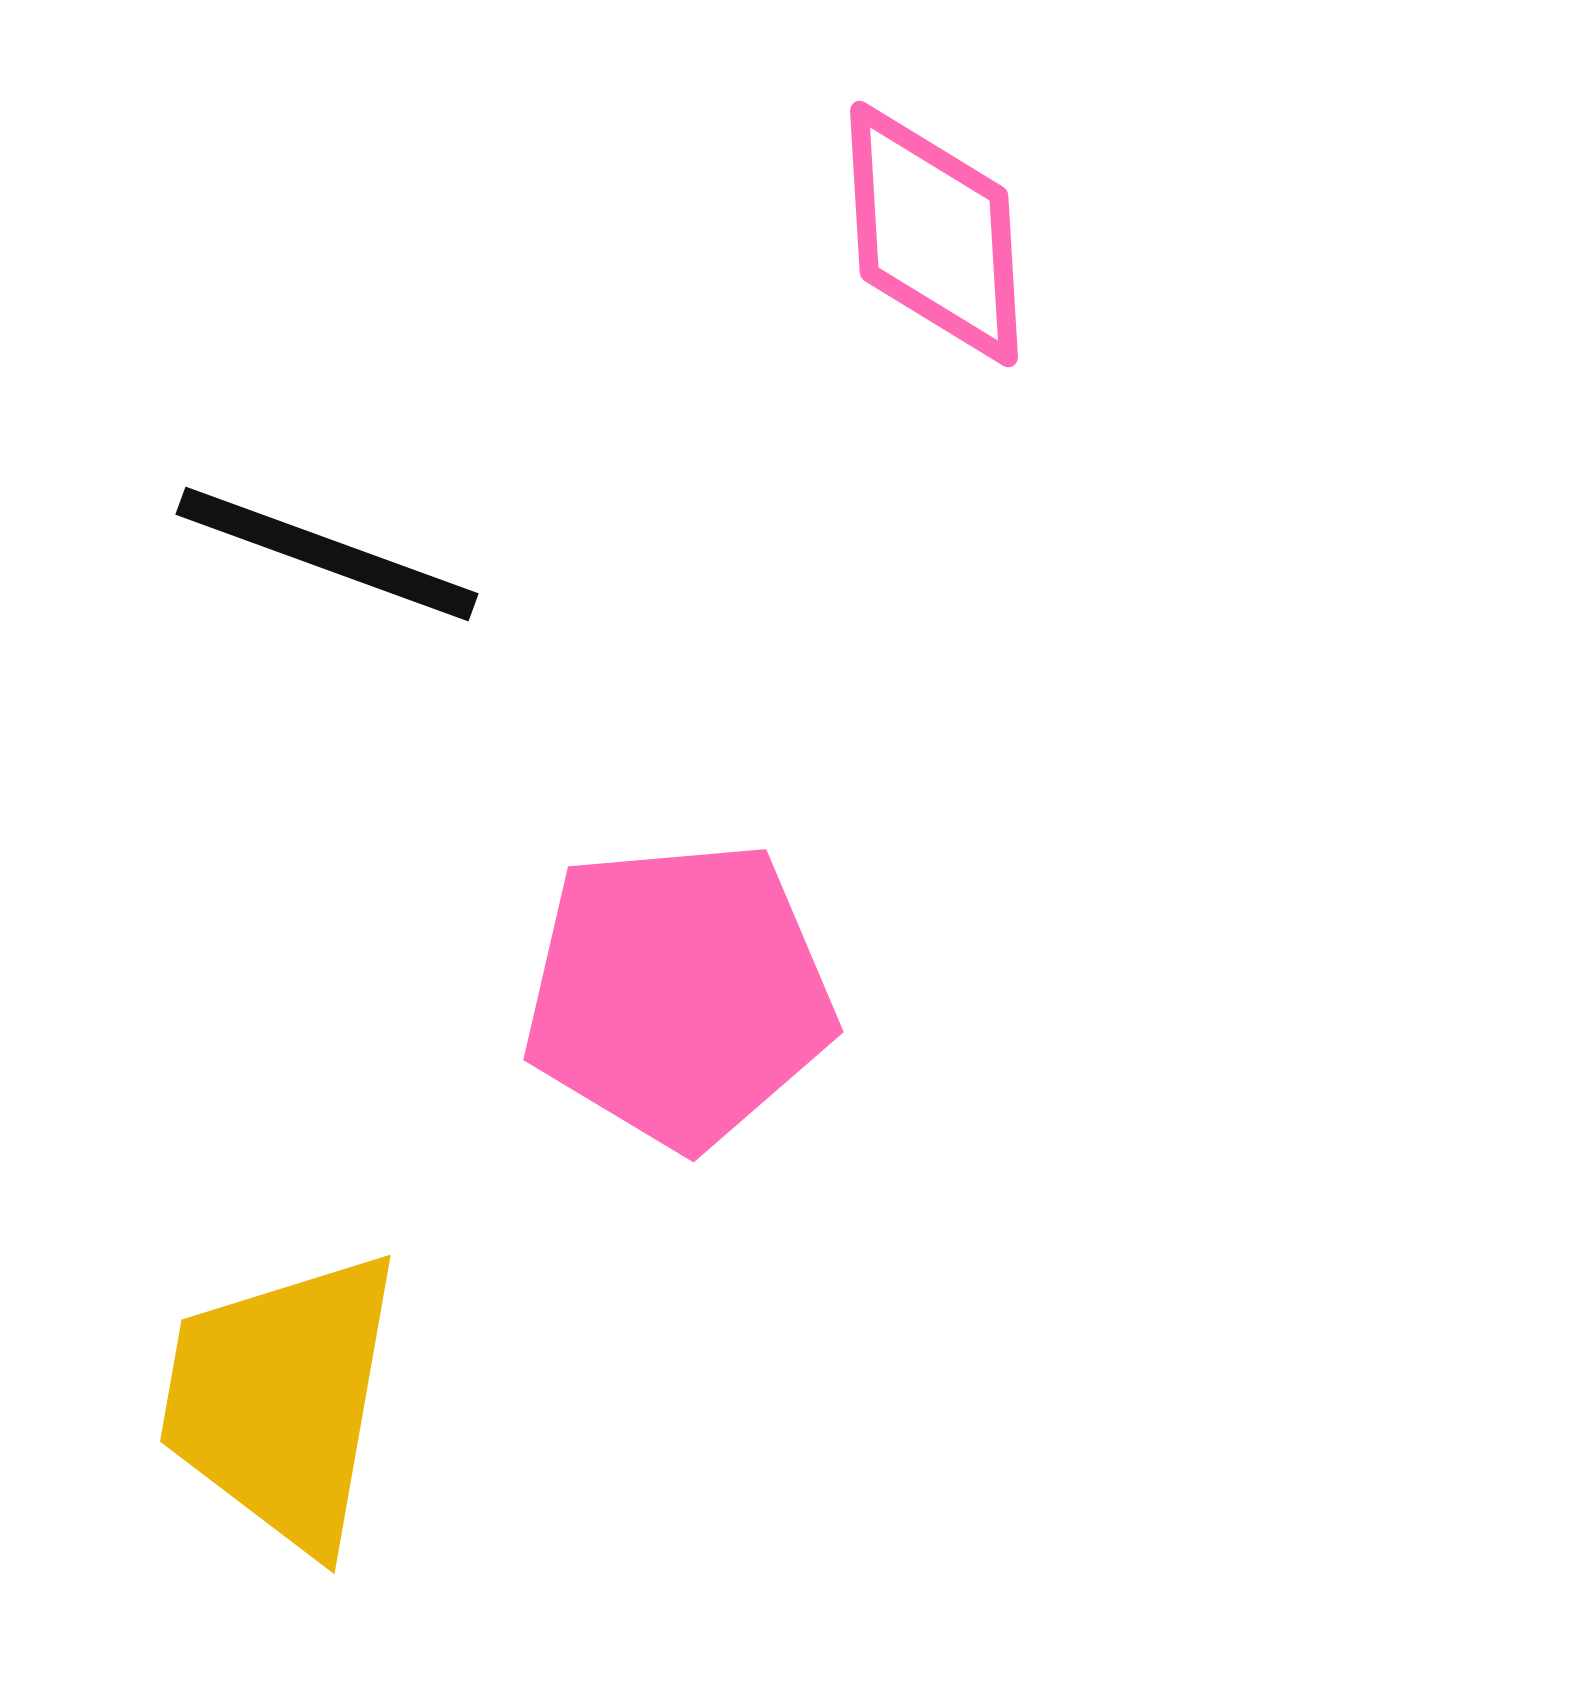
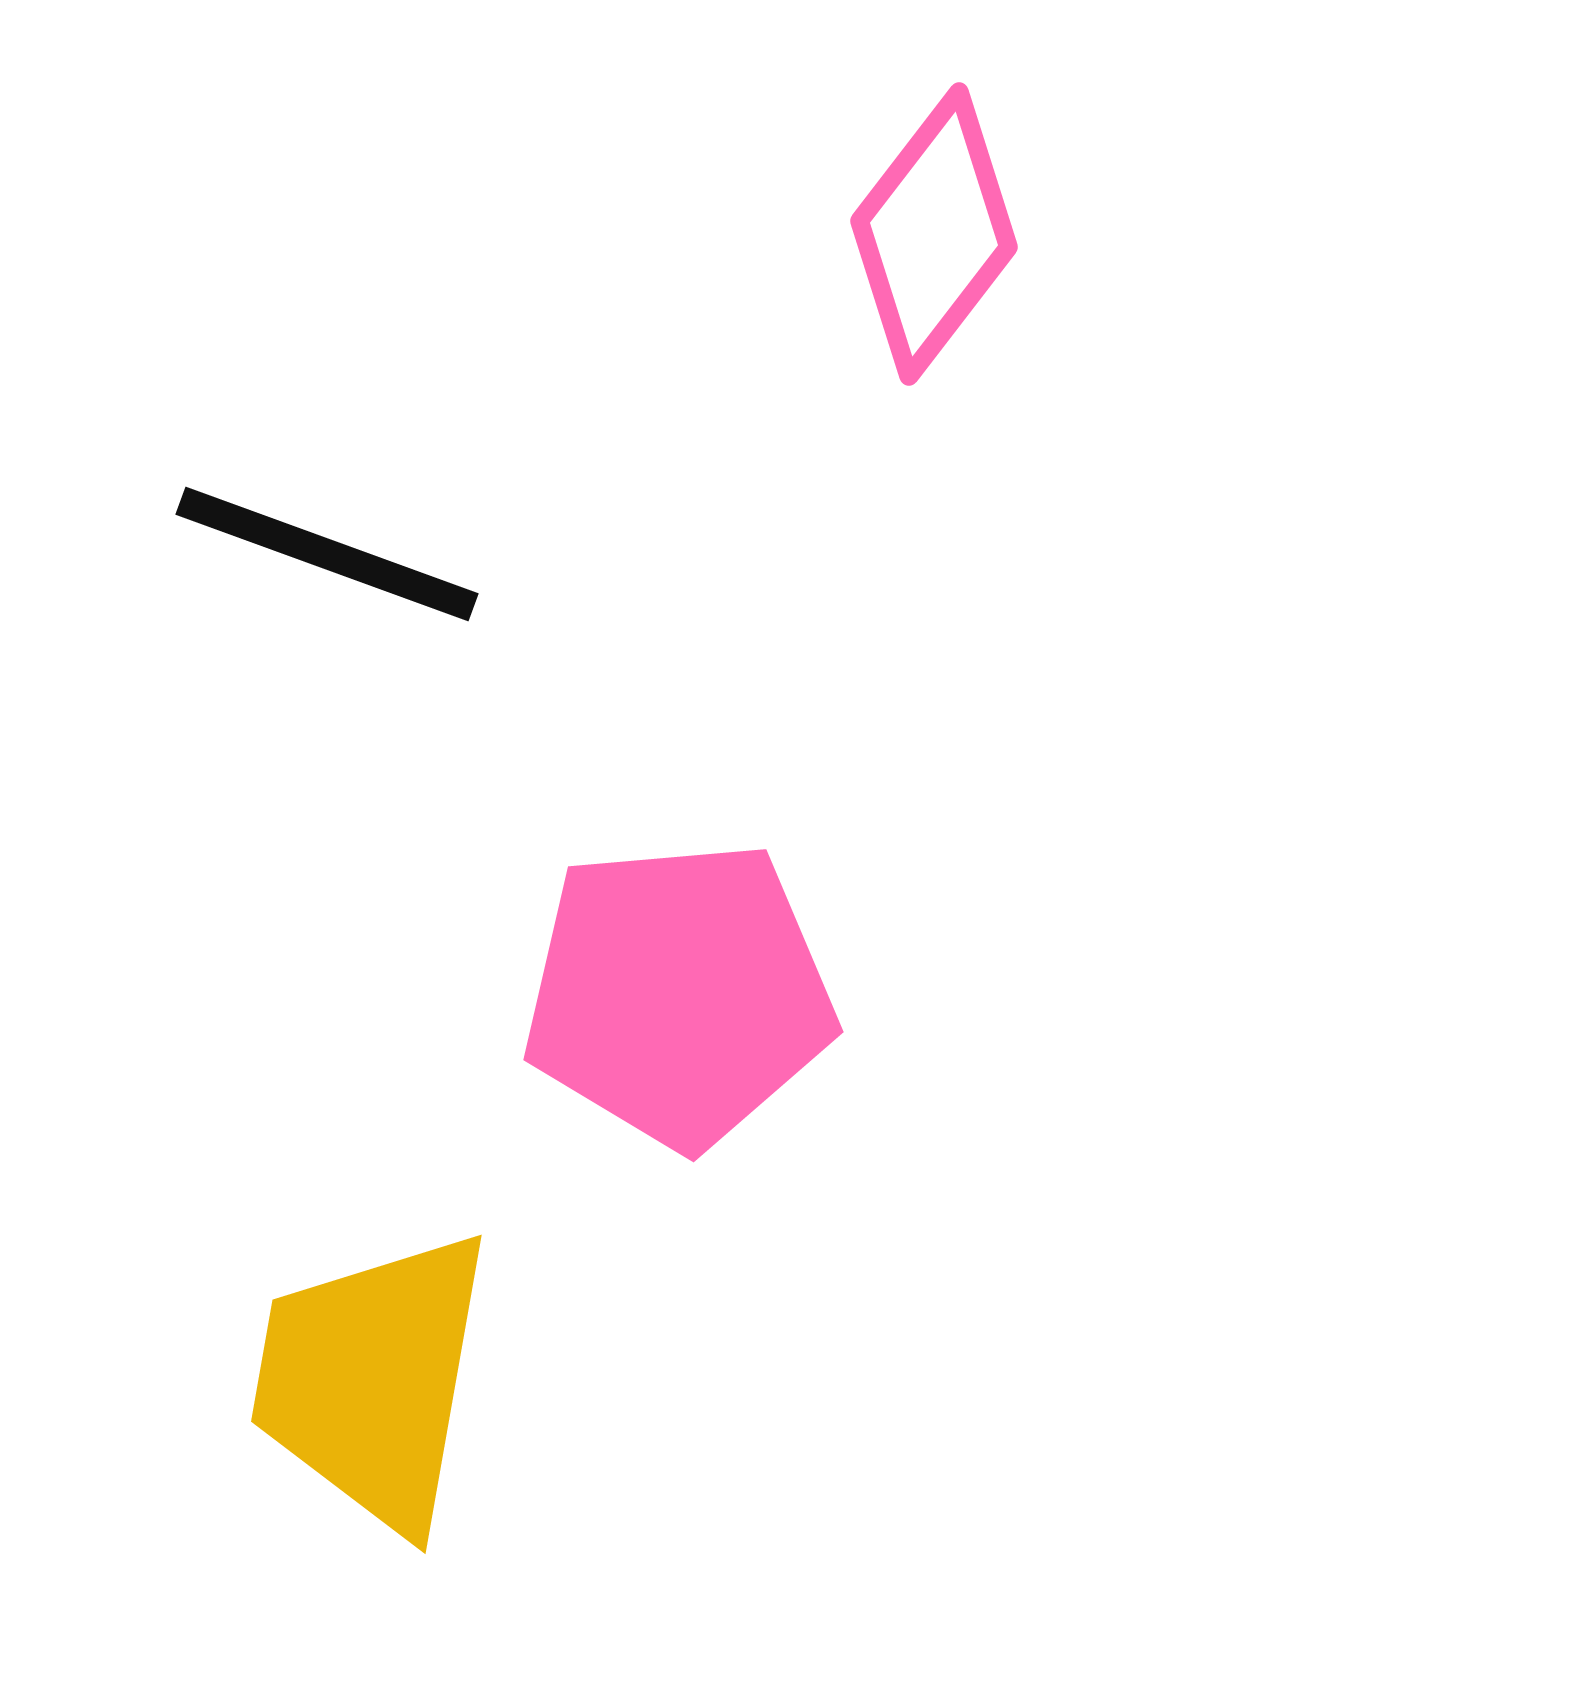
pink diamond: rotated 41 degrees clockwise
yellow trapezoid: moved 91 px right, 20 px up
